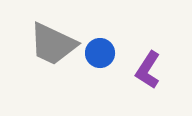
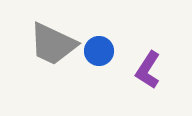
blue circle: moved 1 px left, 2 px up
